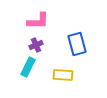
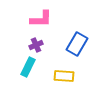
pink L-shape: moved 3 px right, 2 px up
blue rectangle: rotated 45 degrees clockwise
yellow rectangle: moved 1 px right, 1 px down
